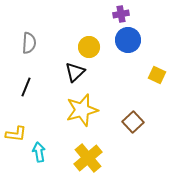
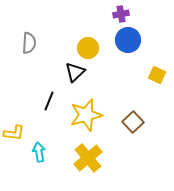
yellow circle: moved 1 px left, 1 px down
black line: moved 23 px right, 14 px down
yellow star: moved 4 px right, 5 px down
yellow L-shape: moved 2 px left, 1 px up
